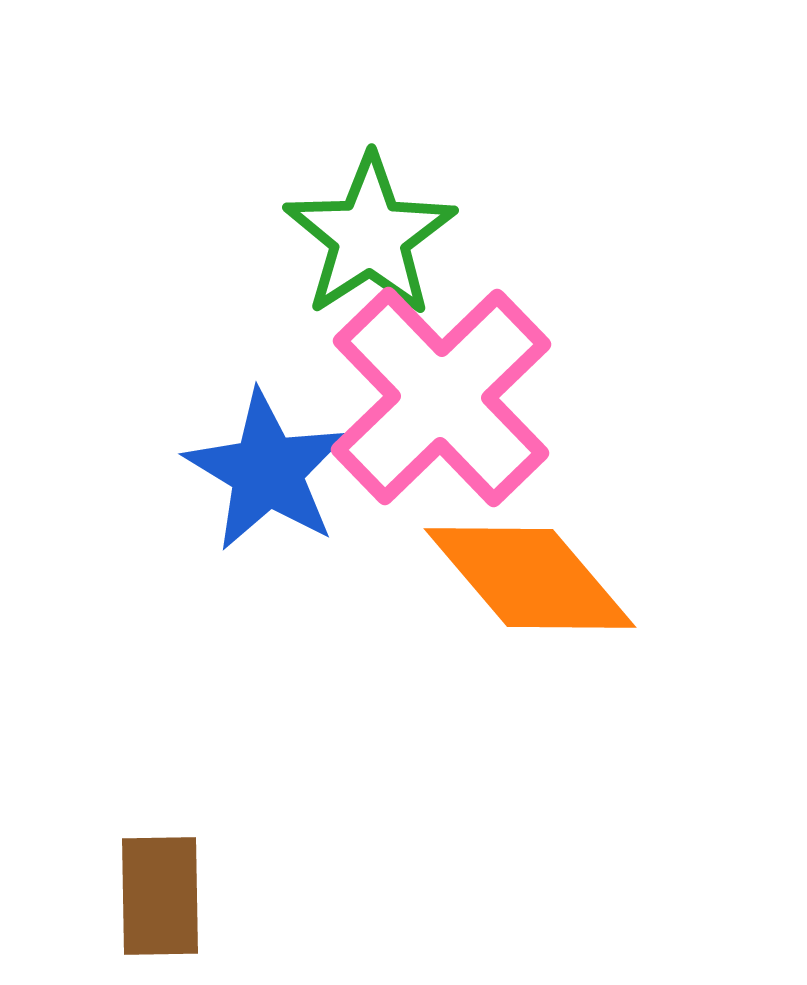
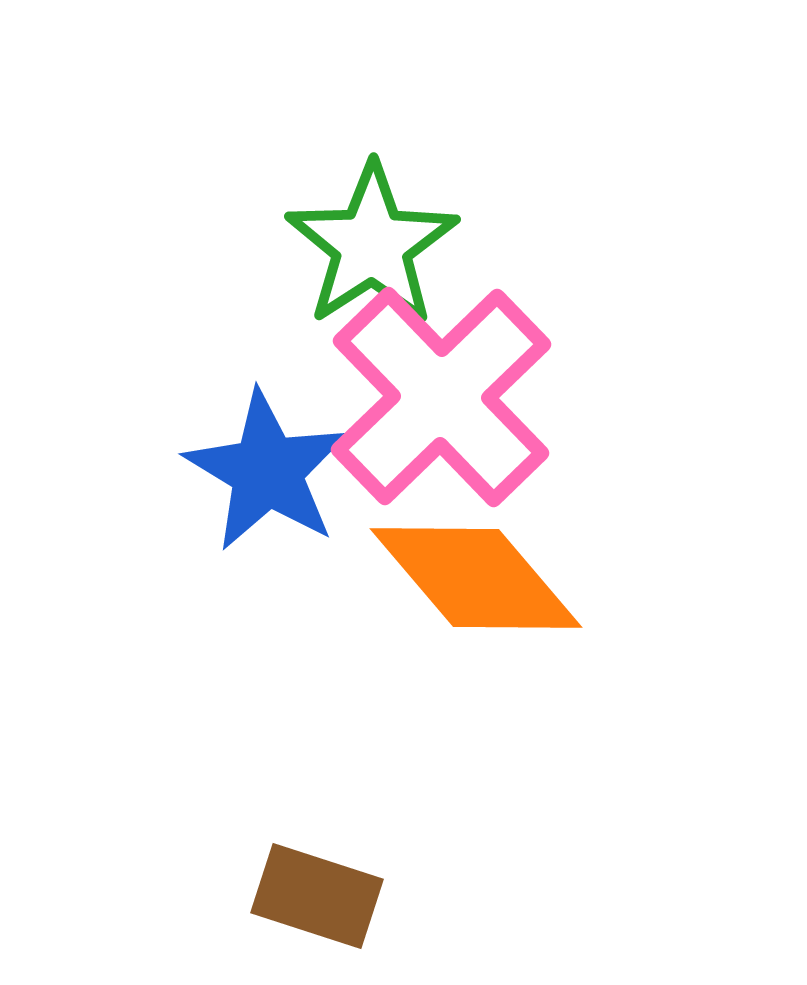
green star: moved 2 px right, 9 px down
orange diamond: moved 54 px left
brown rectangle: moved 157 px right; rotated 71 degrees counterclockwise
